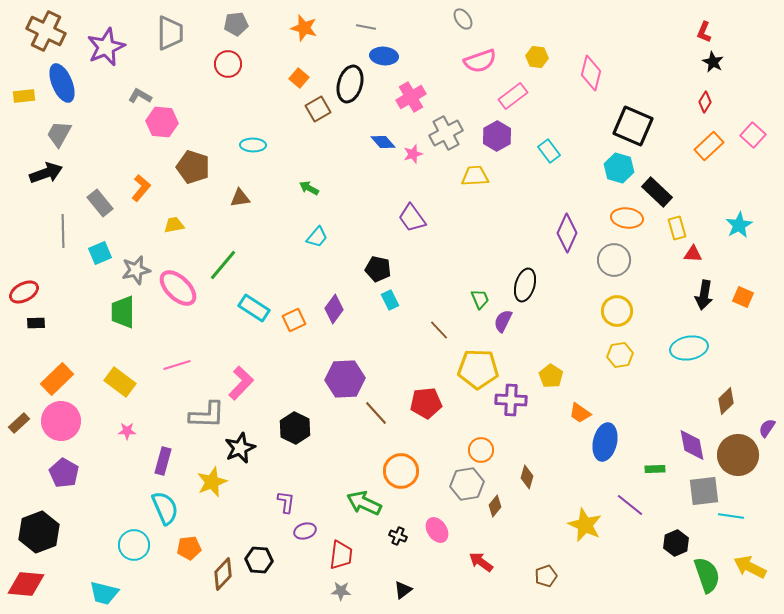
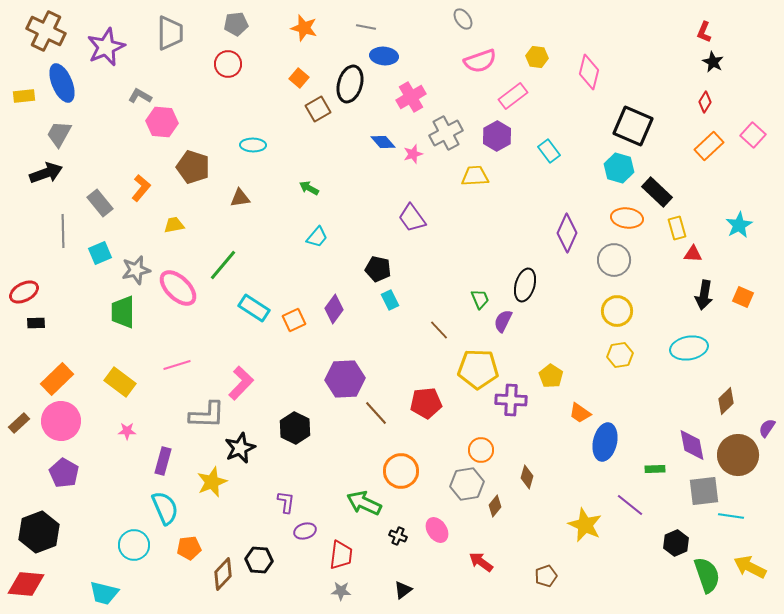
pink diamond at (591, 73): moved 2 px left, 1 px up
